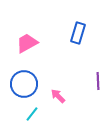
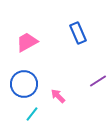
blue rectangle: rotated 40 degrees counterclockwise
pink trapezoid: moved 1 px up
purple line: rotated 60 degrees clockwise
